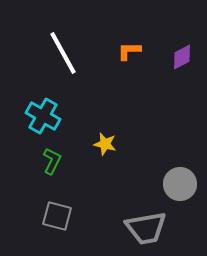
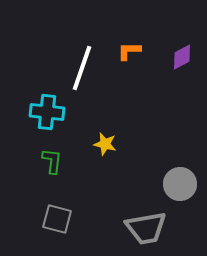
white line: moved 19 px right, 15 px down; rotated 48 degrees clockwise
cyan cross: moved 4 px right, 4 px up; rotated 24 degrees counterclockwise
green L-shape: rotated 20 degrees counterclockwise
gray square: moved 3 px down
